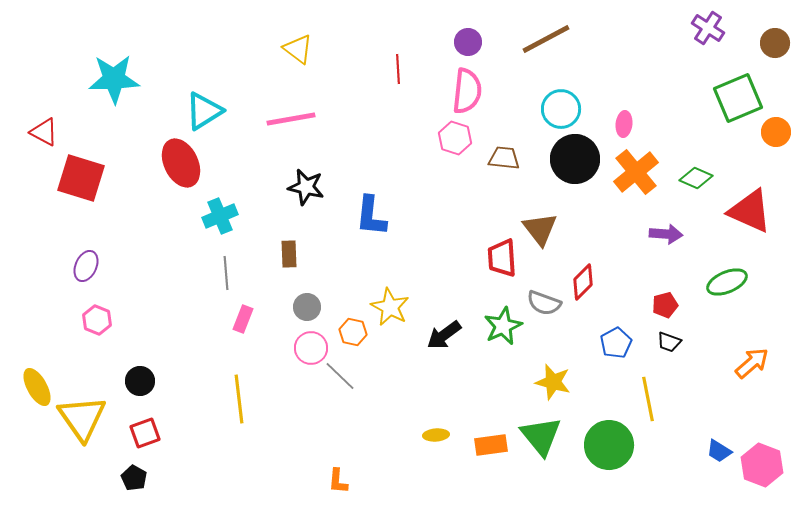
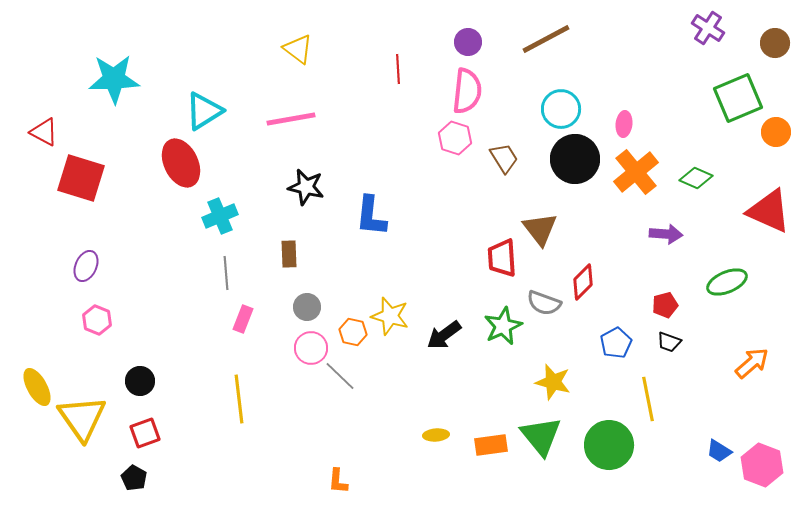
brown trapezoid at (504, 158): rotated 52 degrees clockwise
red triangle at (750, 211): moved 19 px right
yellow star at (390, 307): moved 9 px down; rotated 12 degrees counterclockwise
